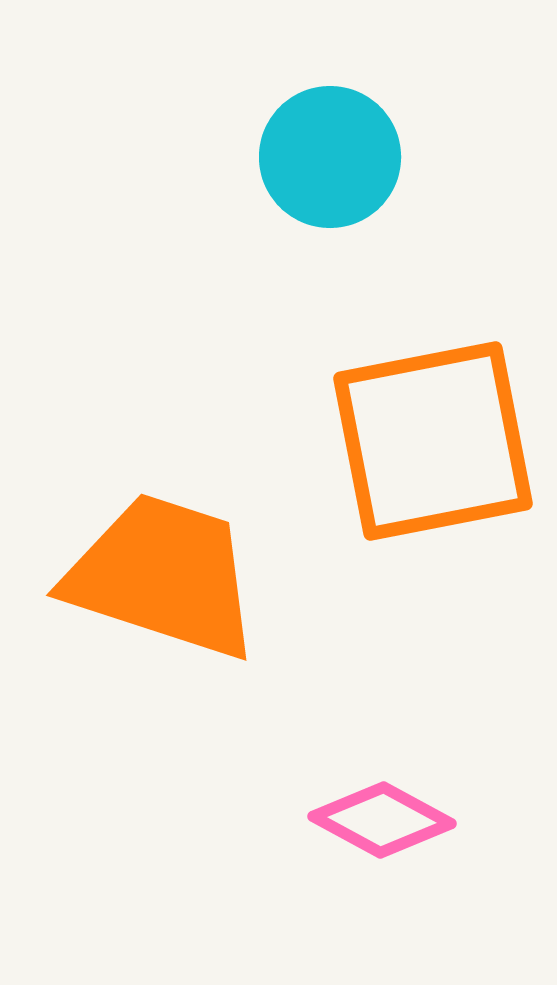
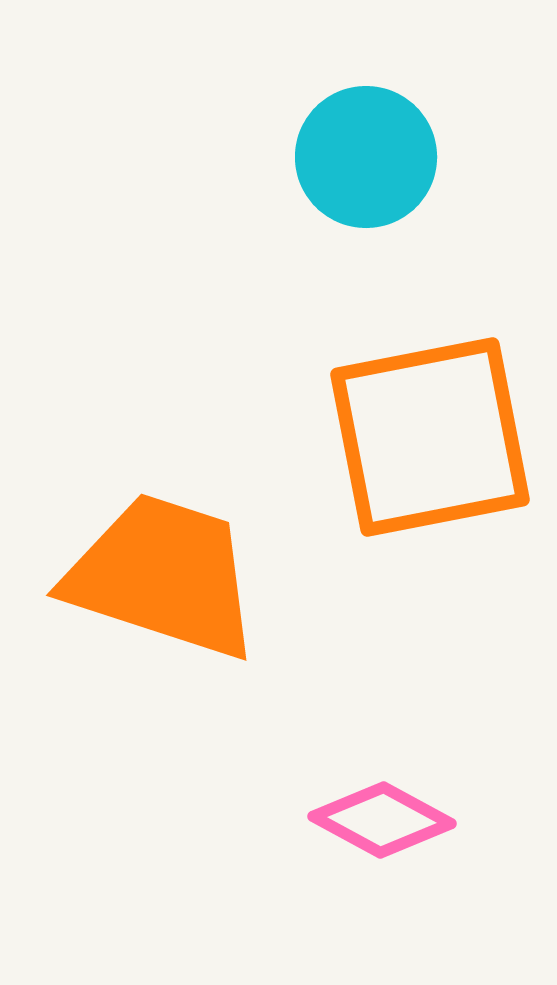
cyan circle: moved 36 px right
orange square: moved 3 px left, 4 px up
